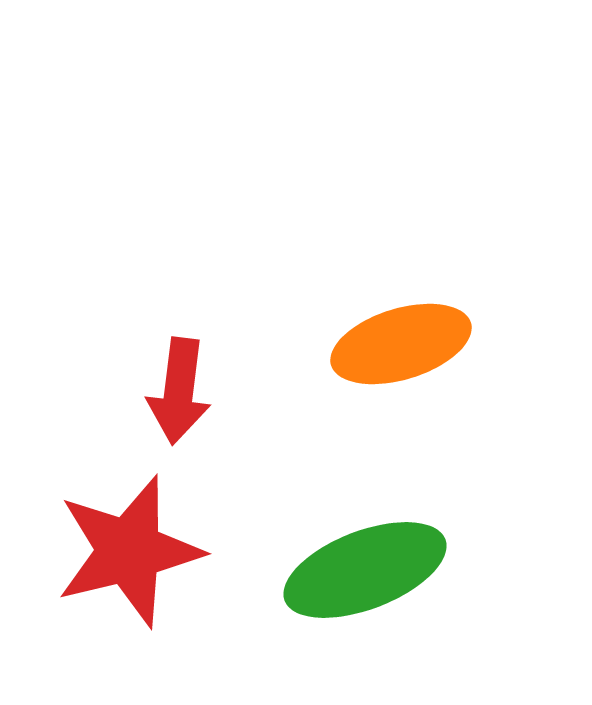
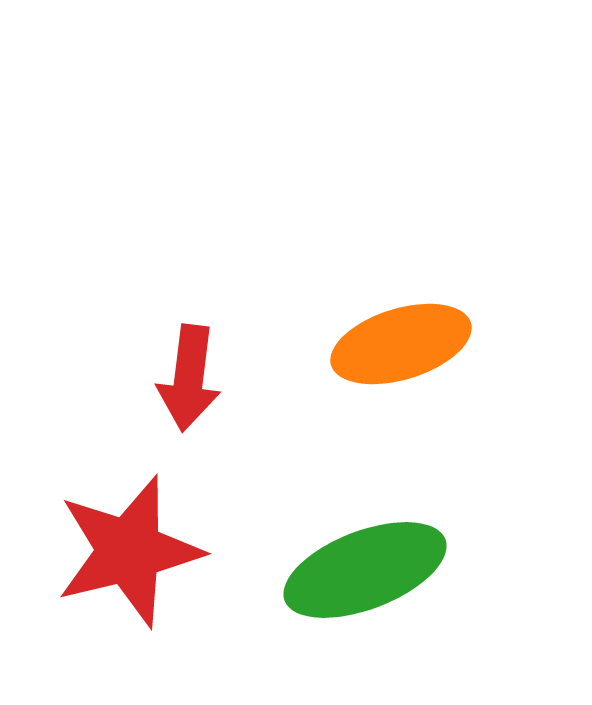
red arrow: moved 10 px right, 13 px up
